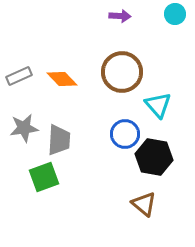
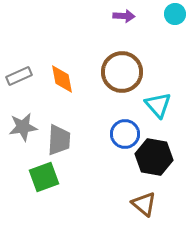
purple arrow: moved 4 px right
orange diamond: rotated 32 degrees clockwise
gray star: moved 1 px left, 1 px up
